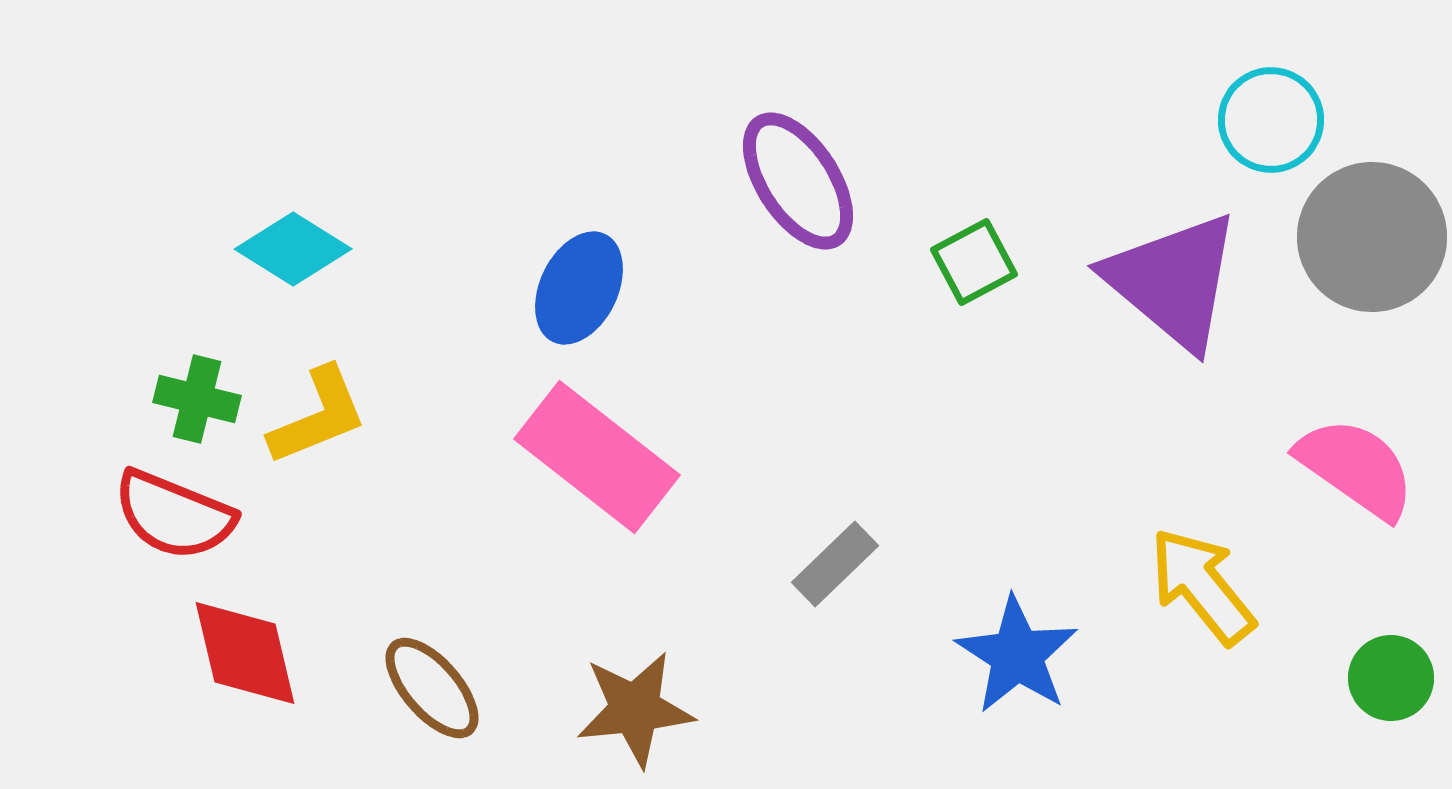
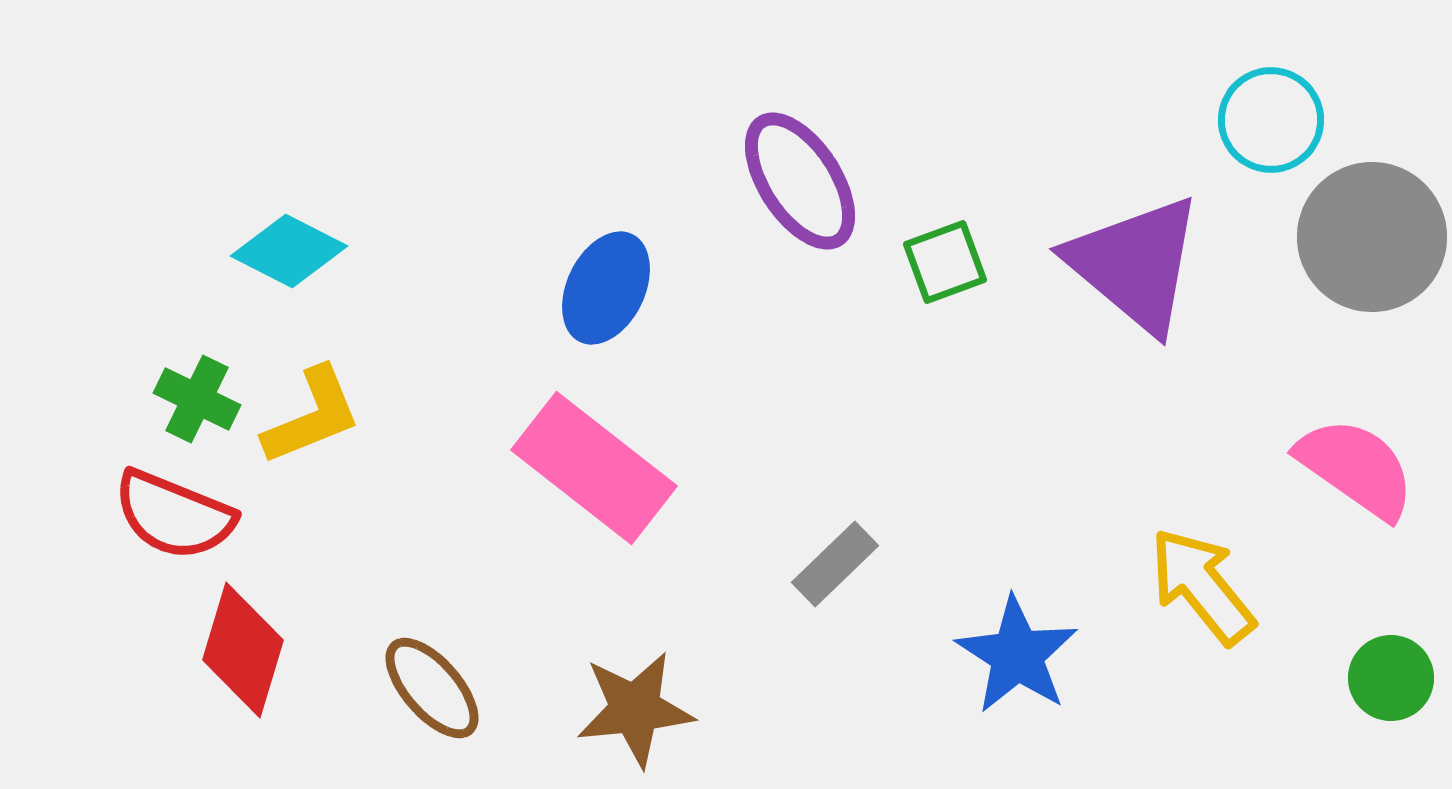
purple ellipse: moved 2 px right
cyan diamond: moved 4 px left, 2 px down; rotated 5 degrees counterclockwise
green square: moved 29 px left; rotated 8 degrees clockwise
purple triangle: moved 38 px left, 17 px up
blue ellipse: moved 27 px right
green cross: rotated 12 degrees clockwise
yellow L-shape: moved 6 px left
pink rectangle: moved 3 px left, 11 px down
red diamond: moved 2 px left, 3 px up; rotated 30 degrees clockwise
